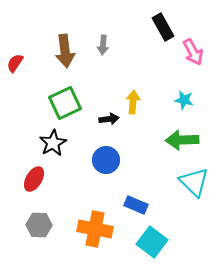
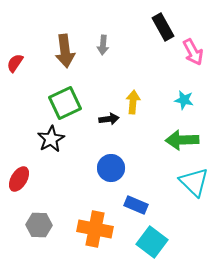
black star: moved 2 px left, 4 px up
blue circle: moved 5 px right, 8 px down
red ellipse: moved 15 px left
